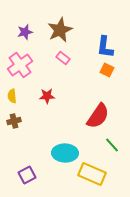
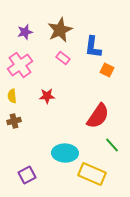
blue L-shape: moved 12 px left
